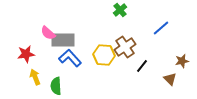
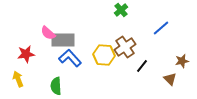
green cross: moved 1 px right
yellow arrow: moved 17 px left, 2 px down
